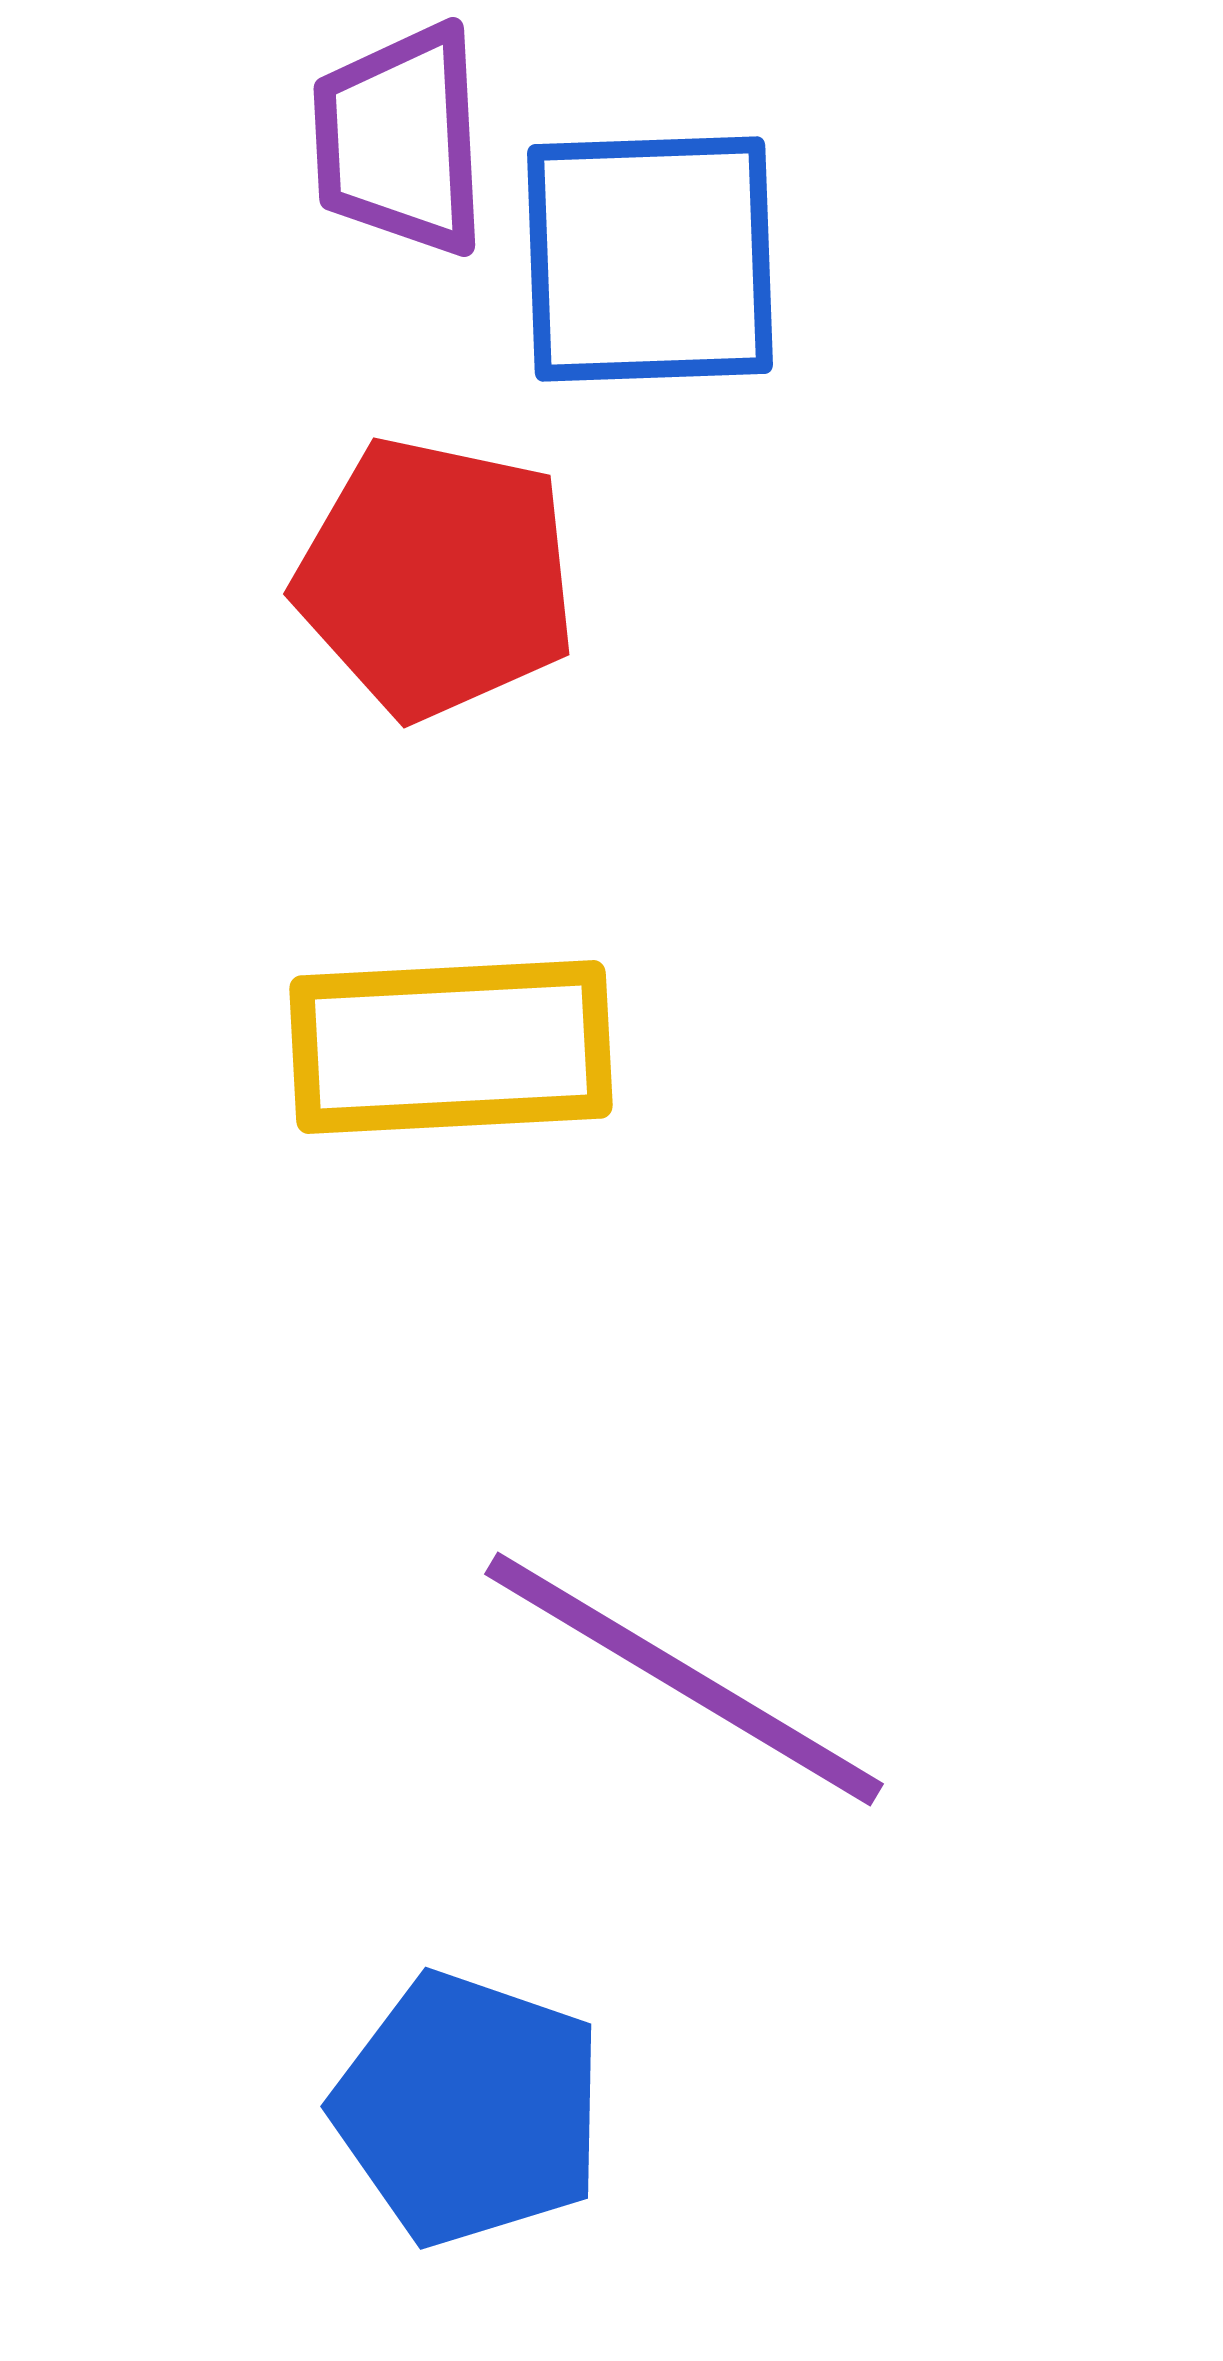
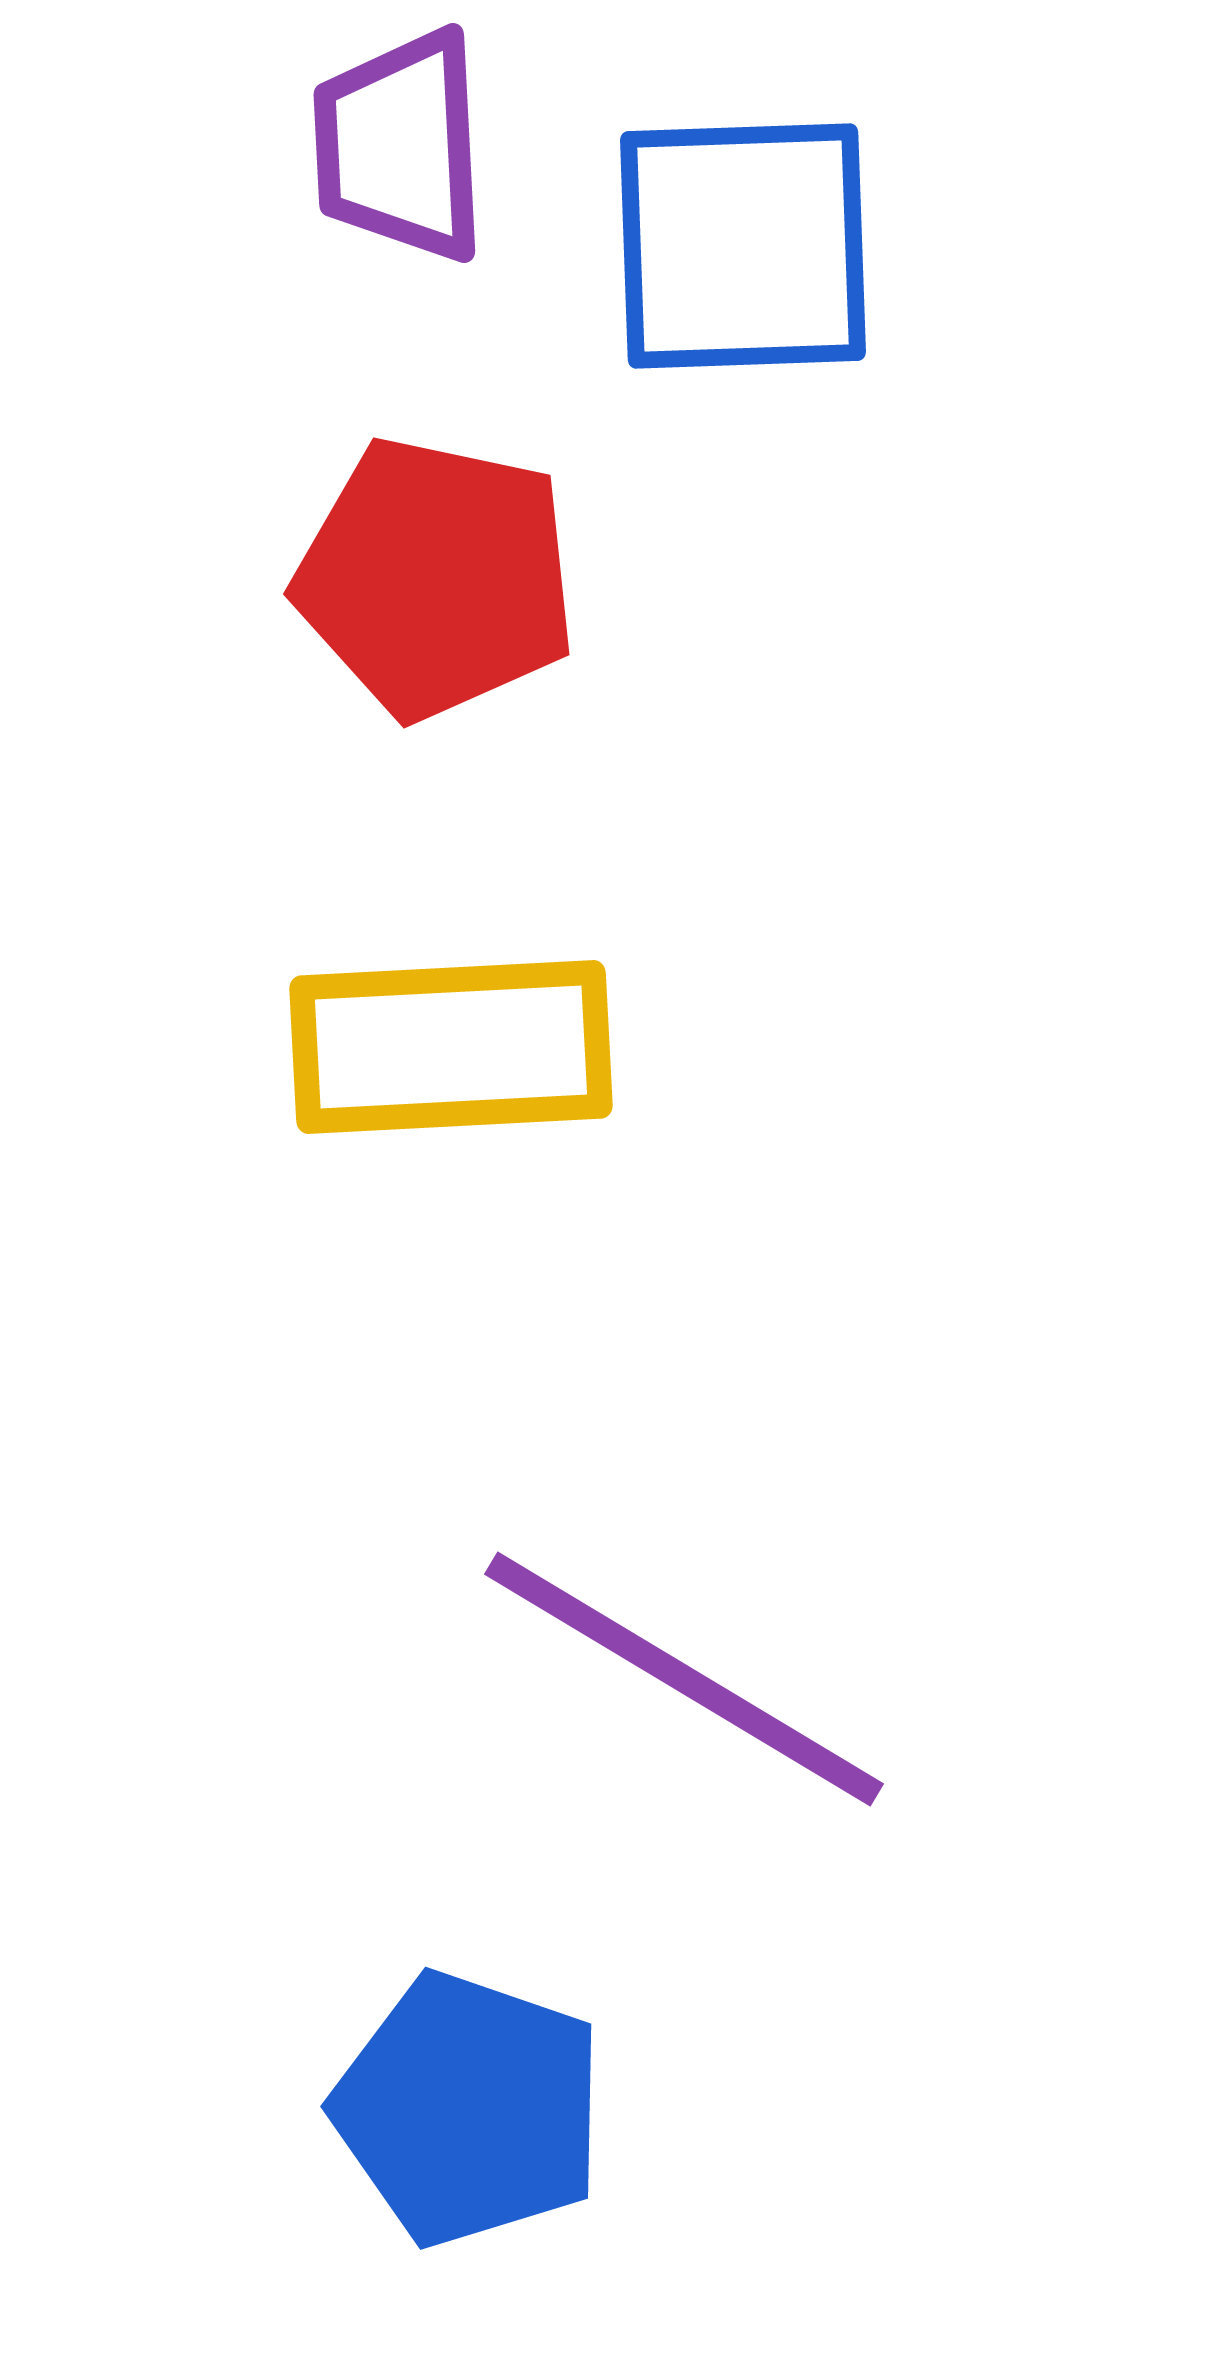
purple trapezoid: moved 6 px down
blue square: moved 93 px right, 13 px up
